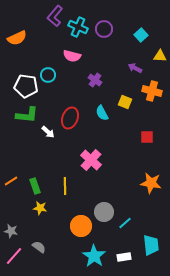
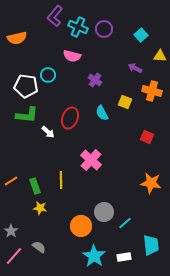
orange semicircle: rotated 12 degrees clockwise
red square: rotated 24 degrees clockwise
yellow line: moved 4 px left, 6 px up
gray star: rotated 24 degrees clockwise
